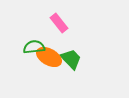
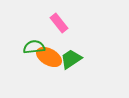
green trapezoid: rotated 80 degrees counterclockwise
